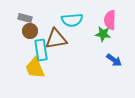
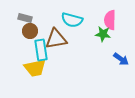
cyan semicircle: rotated 20 degrees clockwise
blue arrow: moved 7 px right, 1 px up
yellow trapezoid: rotated 80 degrees counterclockwise
